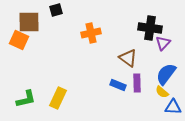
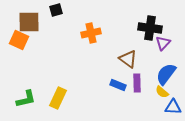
brown triangle: moved 1 px down
